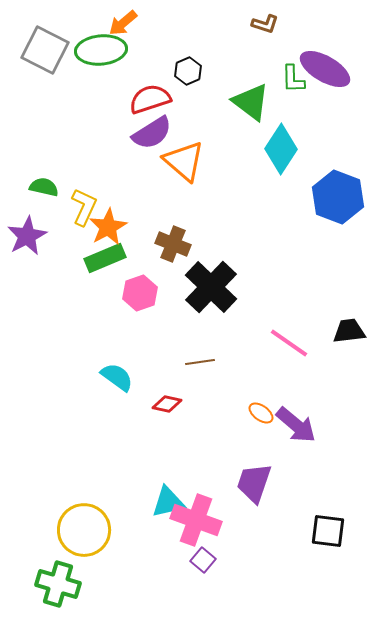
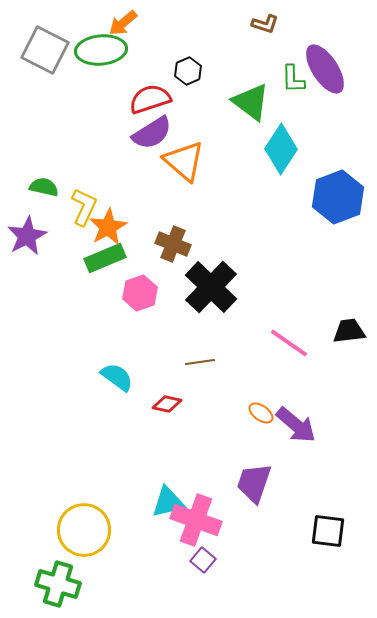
purple ellipse: rotated 27 degrees clockwise
blue hexagon: rotated 18 degrees clockwise
